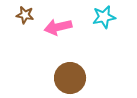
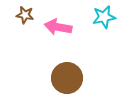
pink arrow: rotated 24 degrees clockwise
brown circle: moved 3 px left
